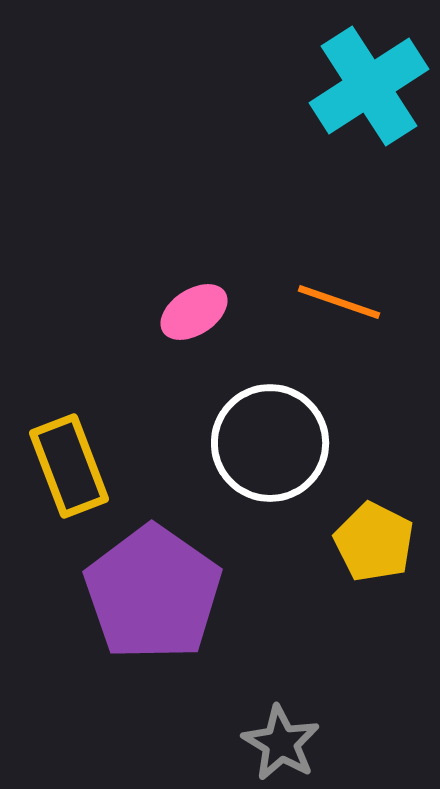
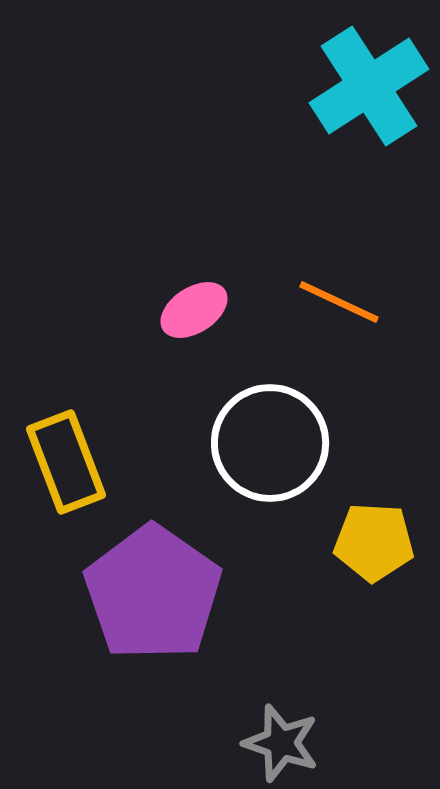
orange line: rotated 6 degrees clockwise
pink ellipse: moved 2 px up
yellow rectangle: moved 3 px left, 4 px up
yellow pentagon: rotated 24 degrees counterclockwise
gray star: rotated 12 degrees counterclockwise
